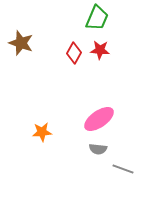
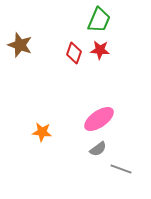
green trapezoid: moved 2 px right, 2 px down
brown star: moved 1 px left, 2 px down
red diamond: rotated 10 degrees counterclockwise
orange star: rotated 12 degrees clockwise
gray semicircle: rotated 42 degrees counterclockwise
gray line: moved 2 px left
